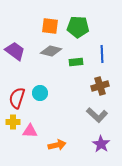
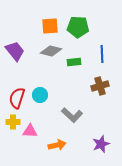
orange square: rotated 12 degrees counterclockwise
purple trapezoid: rotated 15 degrees clockwise
green rectangle: moved 2 px left
cyan circle: moved 2 px down
gray L-shape: moved 25 px left
purple star: rotated 18 degrees clockwise
